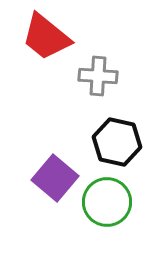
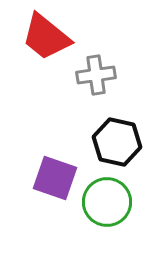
gray cross: moved 2 px left, 1 px up; rotated 12 degrees counterclockwise
purple square: rotated 21 degrees counterclockwise
